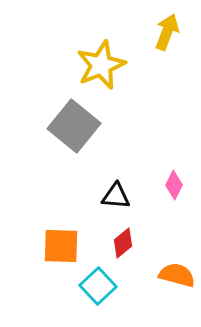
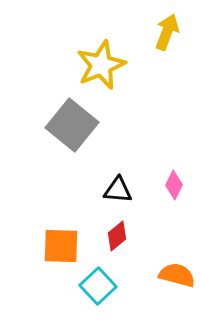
gray square: moved 2 px left, 1 px up
black triangle: moved 2 px right, 6 px up
red diamond: moved 6 px left, 7 px up
